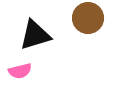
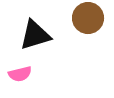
pink semicircle: moved 3 px down
